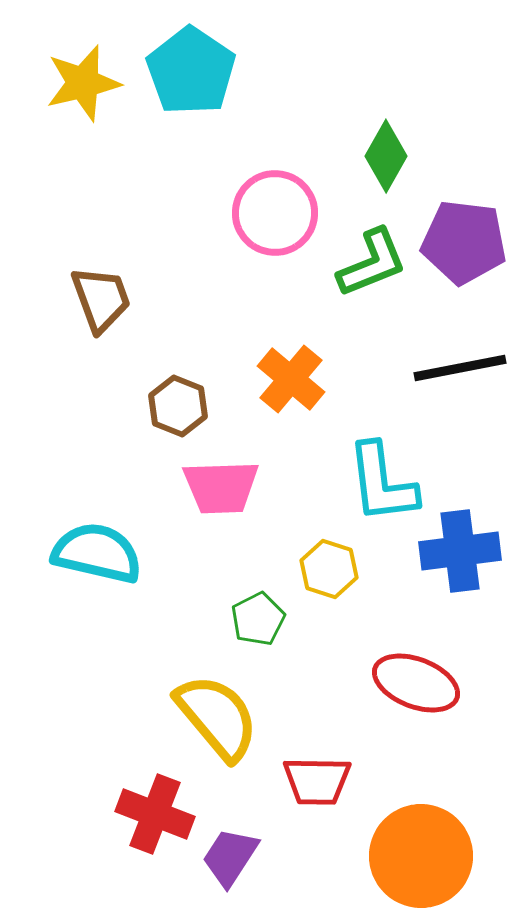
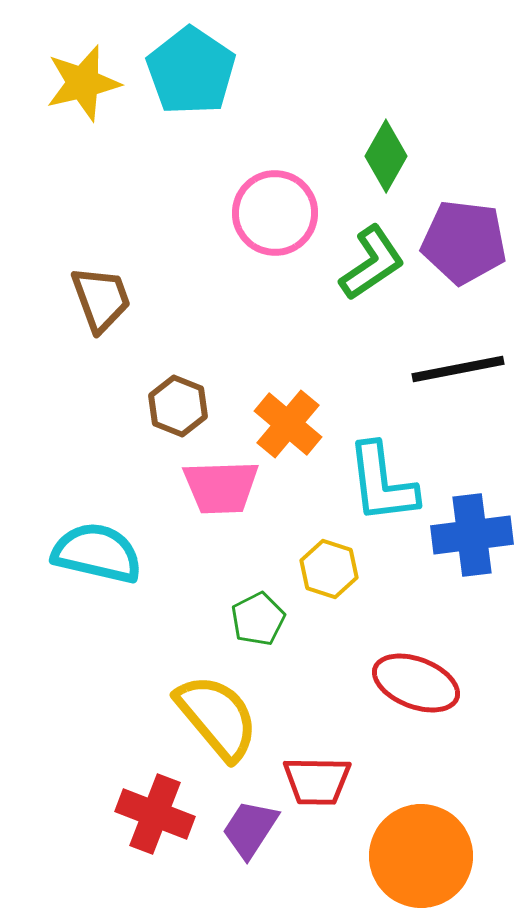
green L-shape: rotated 12 degrees counterclockwise
black line: moved 2 px left, 1 px down
orange cross: moved 3 px left, 45 px down
blue cross: moved 12 px right, 16 px up
purple trapezoid: moved 20 px right, 28 px up
